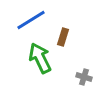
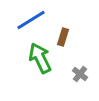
gray cross: moved 4 px left, 3 px up; rotated 21 degrees clockwise
